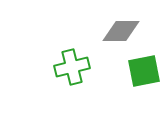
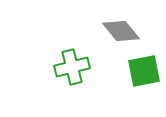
gray diamond: rotated 51 degrees clockwise
